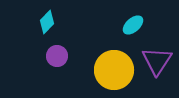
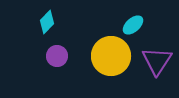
yellow circle: moved 3 px left, 14 px up
